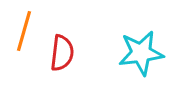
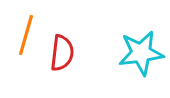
orange line: moved 2 px right, 4 px down
